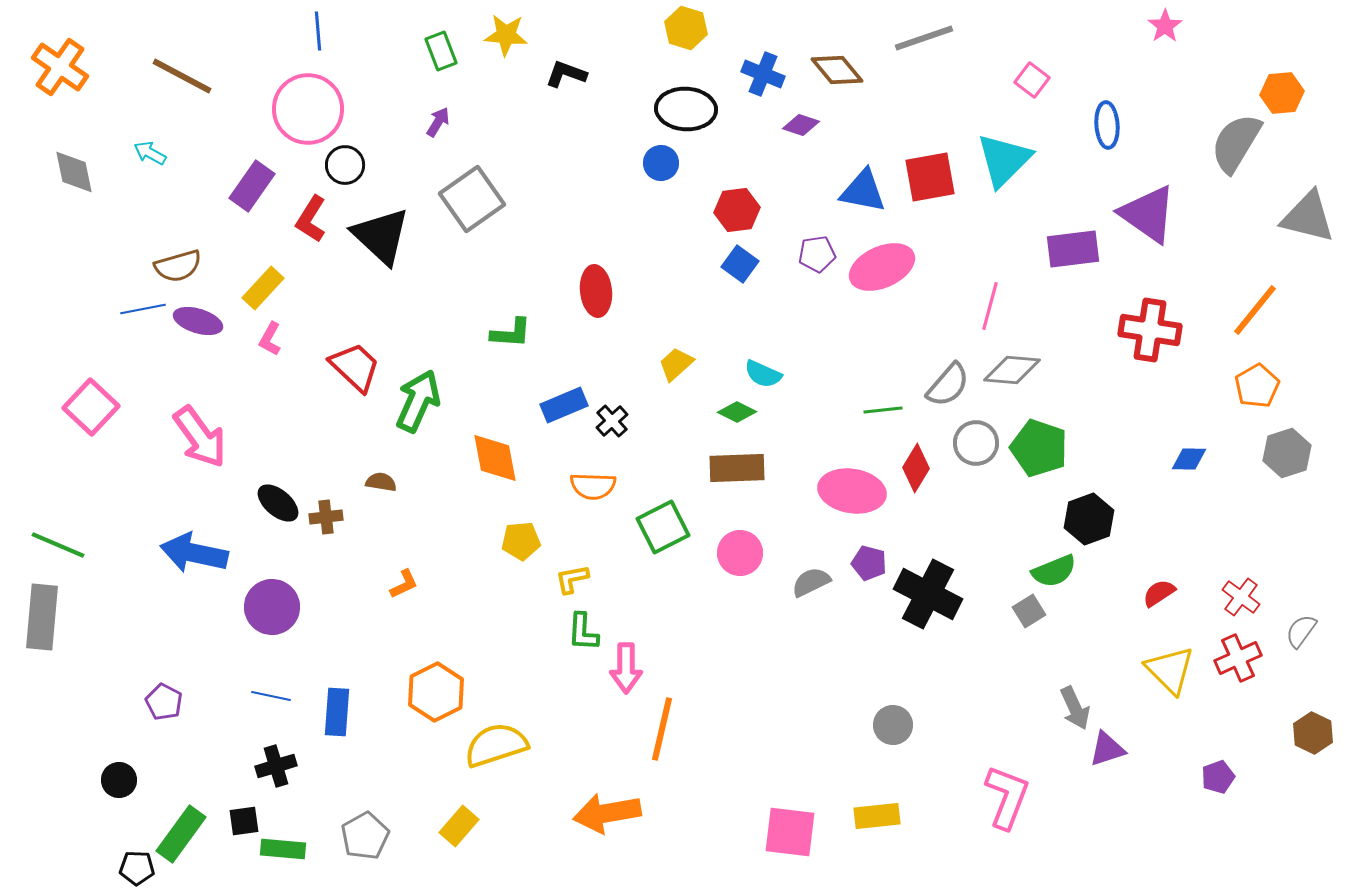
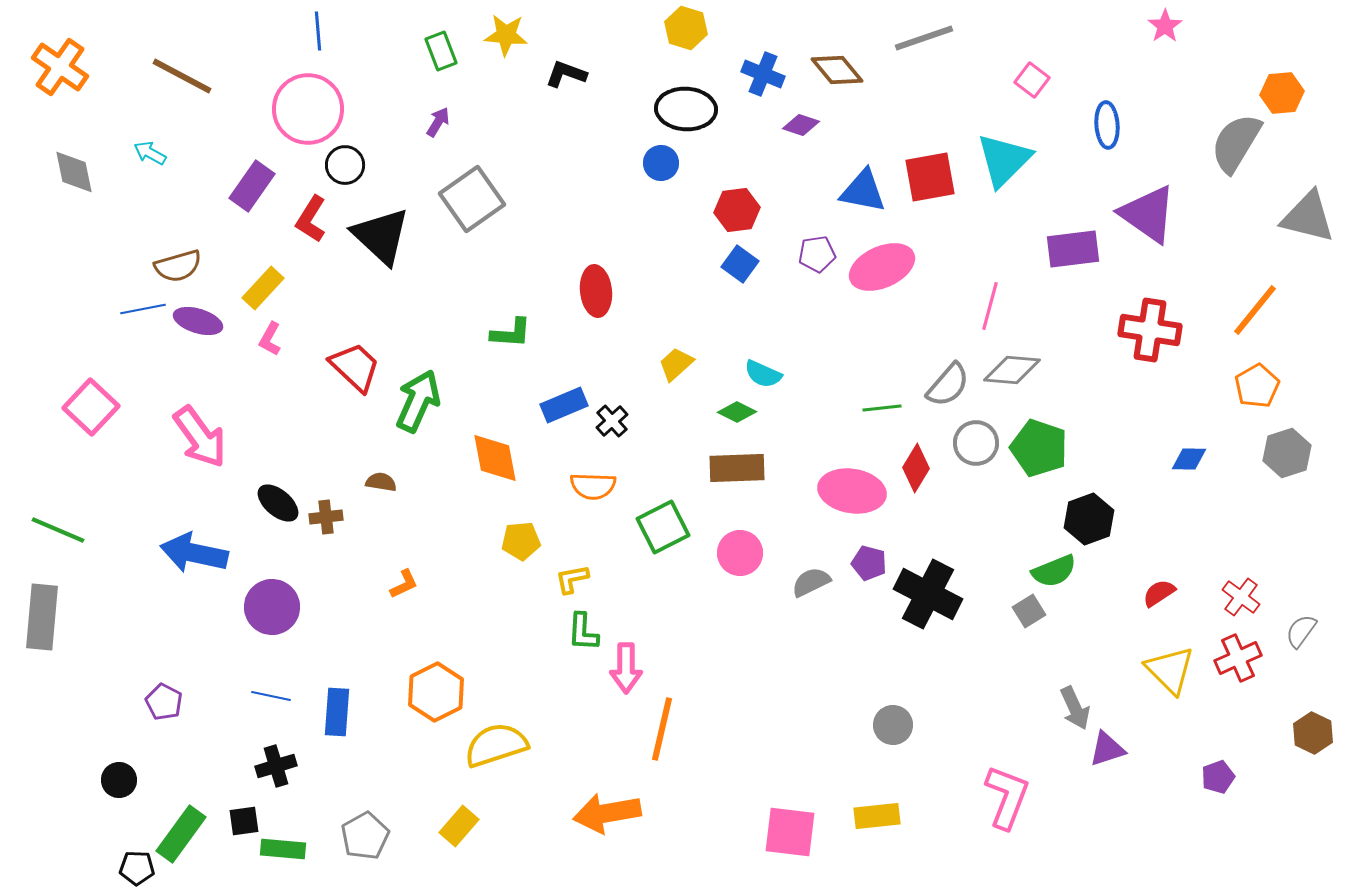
green line at (883, 410): moved 1 px left, 2 px up
green line at (58, 545): moved 15 px up
